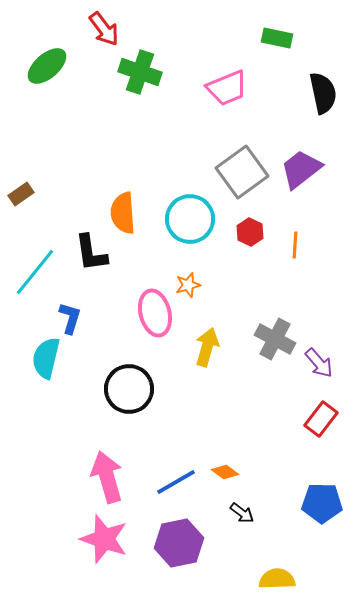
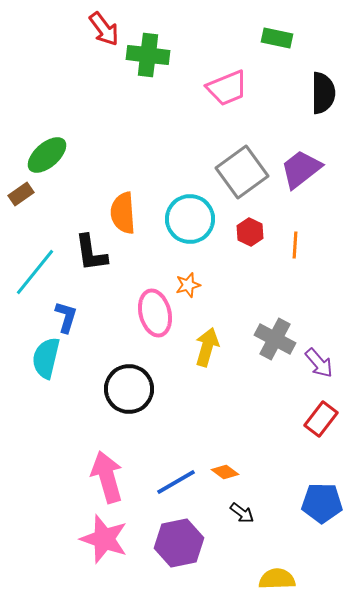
green ellipse: moved 89 px down
green cross: moved 8 px right, 17 px up; rotated 12 degrees counterclockwise
black semicircle: rotated 12 degrees clockwise
blue L-shape: moved 4 px left, 1 px up
